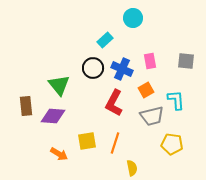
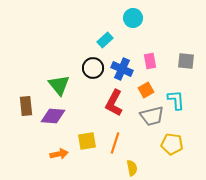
orange arrow: rotated 42 degrees counterclockwise
